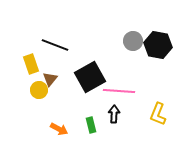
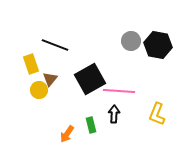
gray circle: moved 2 px left
black square: moved 2 px down
yellow L-shape: moved 1 px left
orange arrow: moved 8 px right, 5 px down; rotated 96 degrees clockwise
